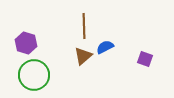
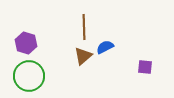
brown line: moved 1 px down
purple square: moved 8 px down; rotated 14 degrees counterclockwise
green circle: moved 5 px left, 1 px down
